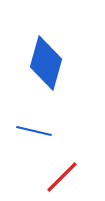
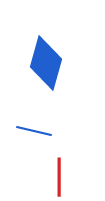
red line: moved 3 px left; rotated 45 degrees counterclockwise
